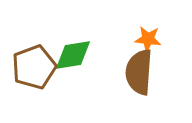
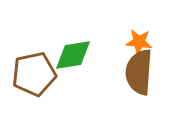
orange star: moved 9 px left, 3 px down
brown pentagon: moved 7 px down; rotated 9 degrees clockwise
